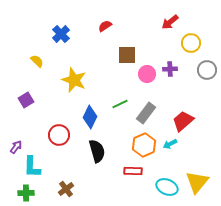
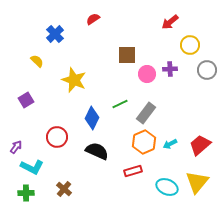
red semicircle: moved 12 px left, 7 px up
blue cross: moved 6 px left
yellow circle: moved 1 px left, 2 px down
blue diamond: moved 2 px right, 1 px down
red trapezoid: moved 17 px right, 24 px down
red circle: moved 2 px left, 2 px down
orange hexagon: moved 3 px up
black semicircle: rotated 50 degrees counterclockwise
cyan L-shape: rotated 65 degrees counterclockwise
red rectangle: rotated 18 degrees counterclockwise
brown cross: moved 2 px left; rotated 14 degrees counterclockwise
